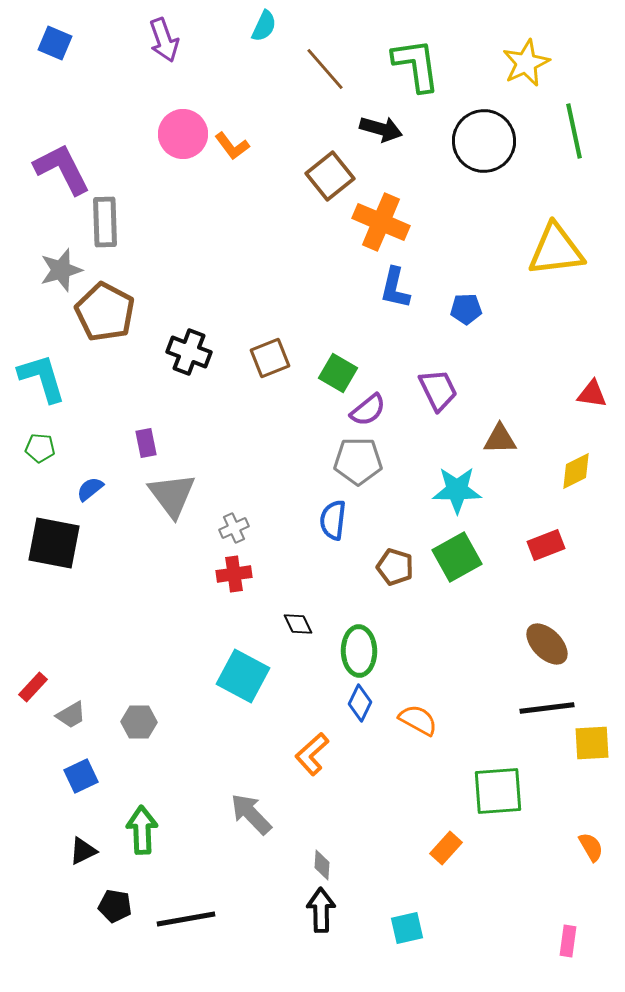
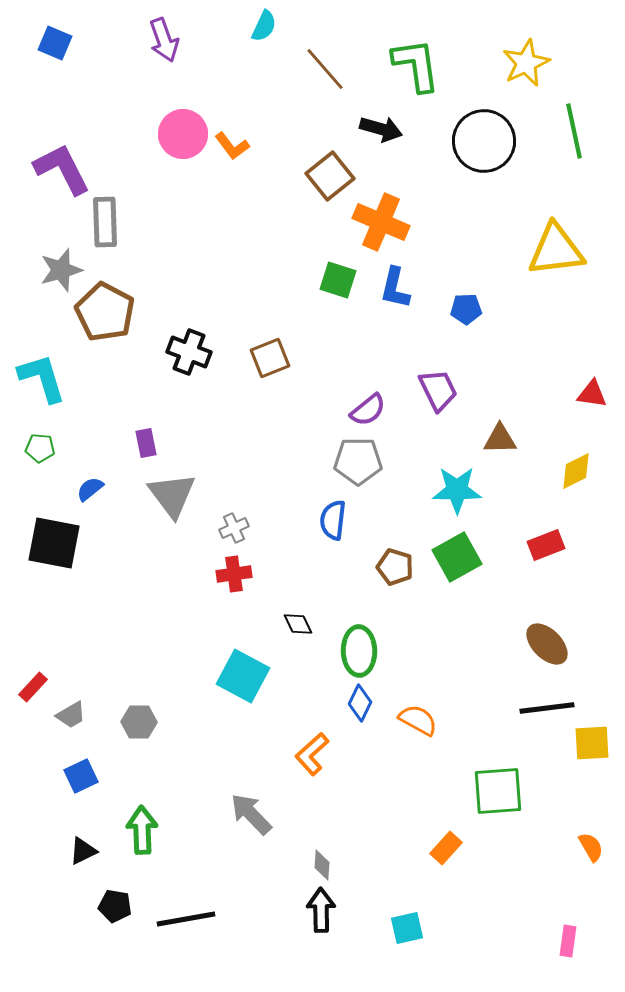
green square at (338, 373): moved 93 px up; rotated 12 degrees counterclockwise
